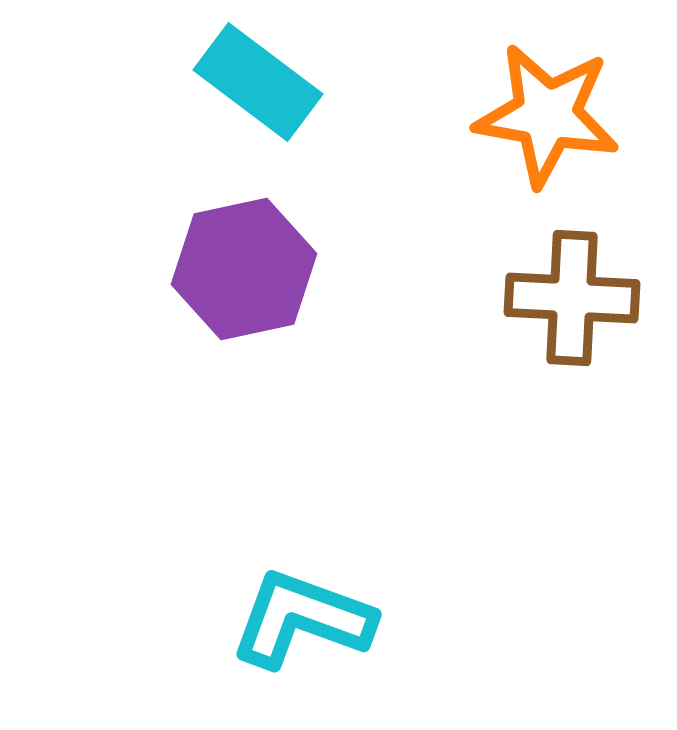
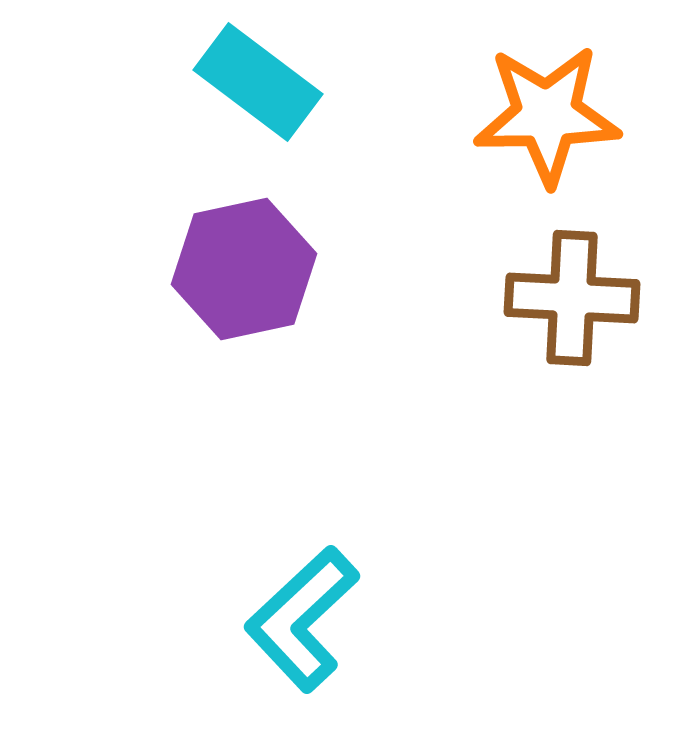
orange star: rotated 11 degrees counterclockwise
cyan L-shape: rotated 63 degrees counterclockwise
